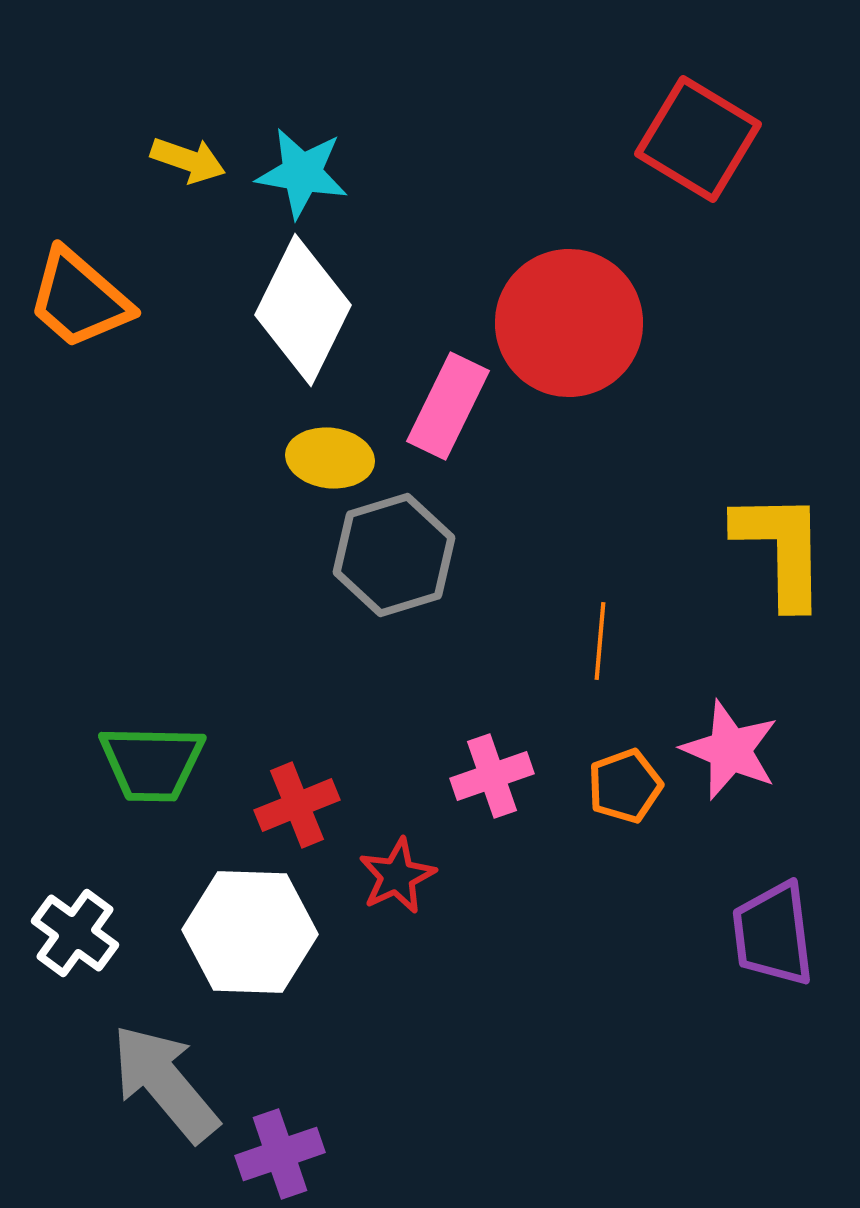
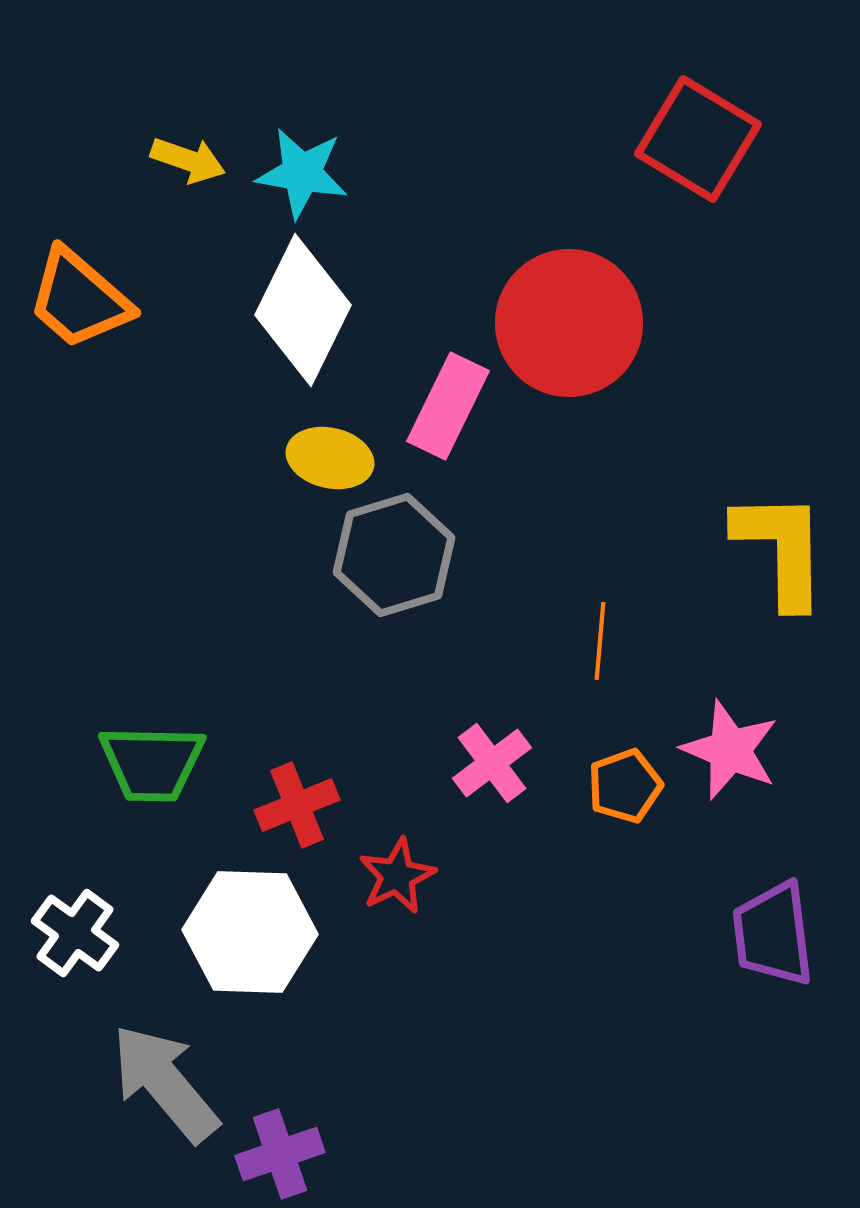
yellow ellipse: rotated 6 degrees clockwise
pink cross: moved 13 px up; rotated 18 degrees counterclockwise
